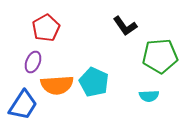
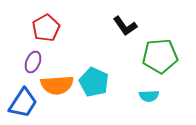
blue trapezoid: moved 2 px up
